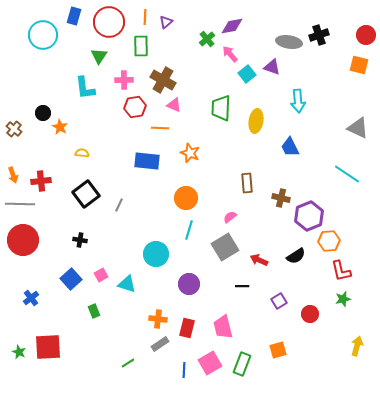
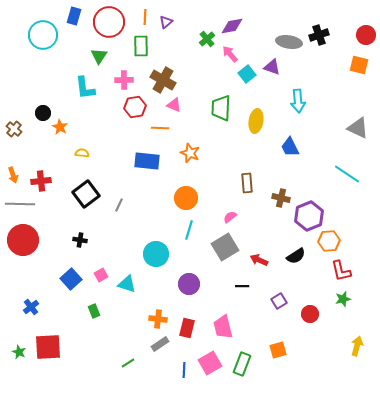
blue cross at (31, 298): moved 9 px down
